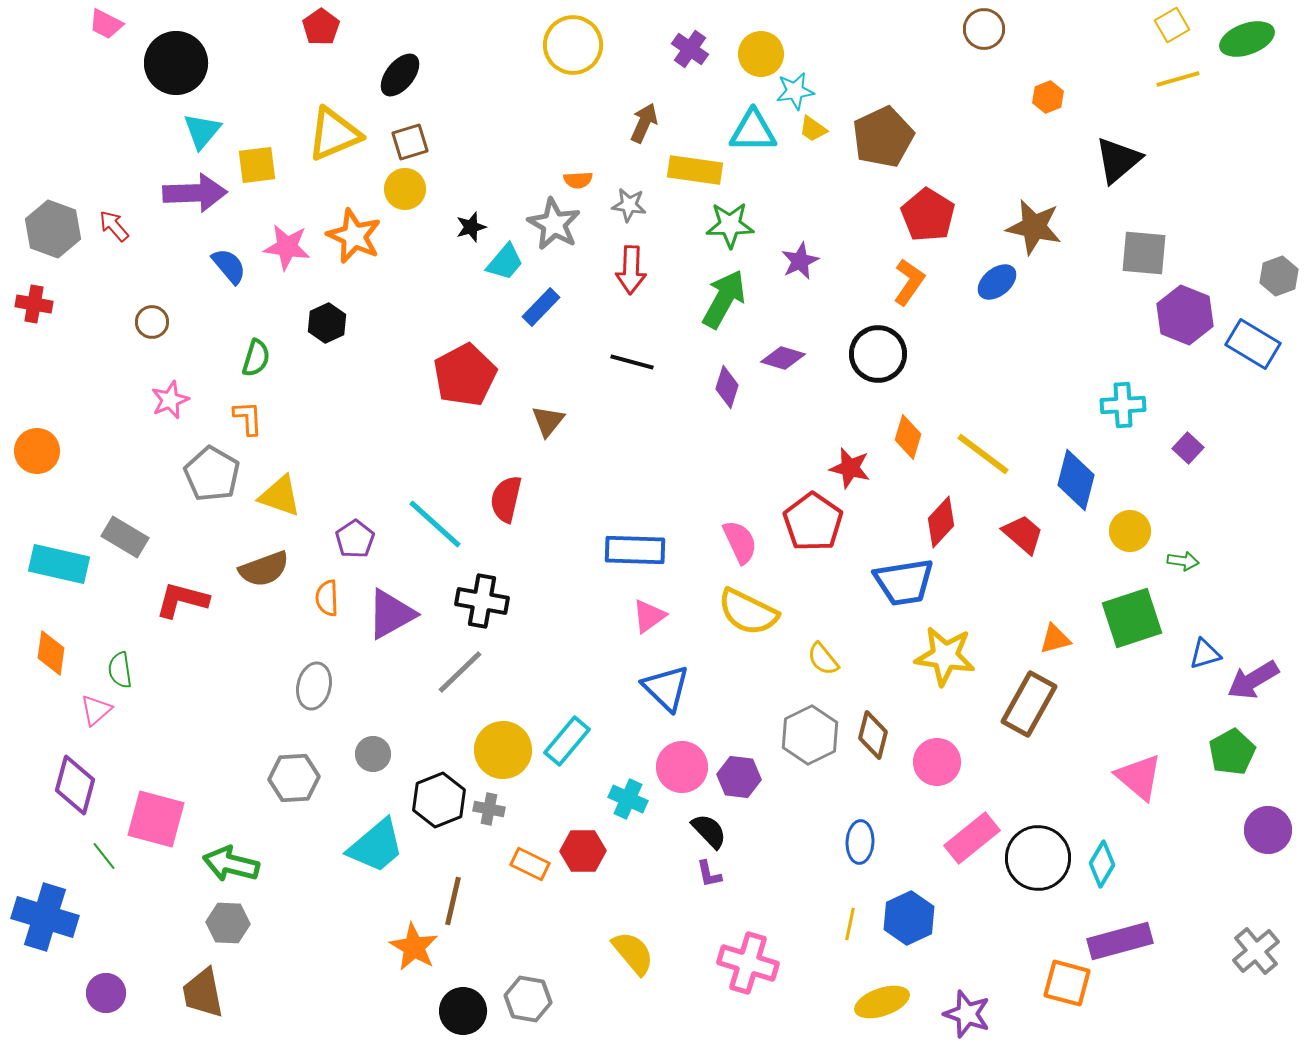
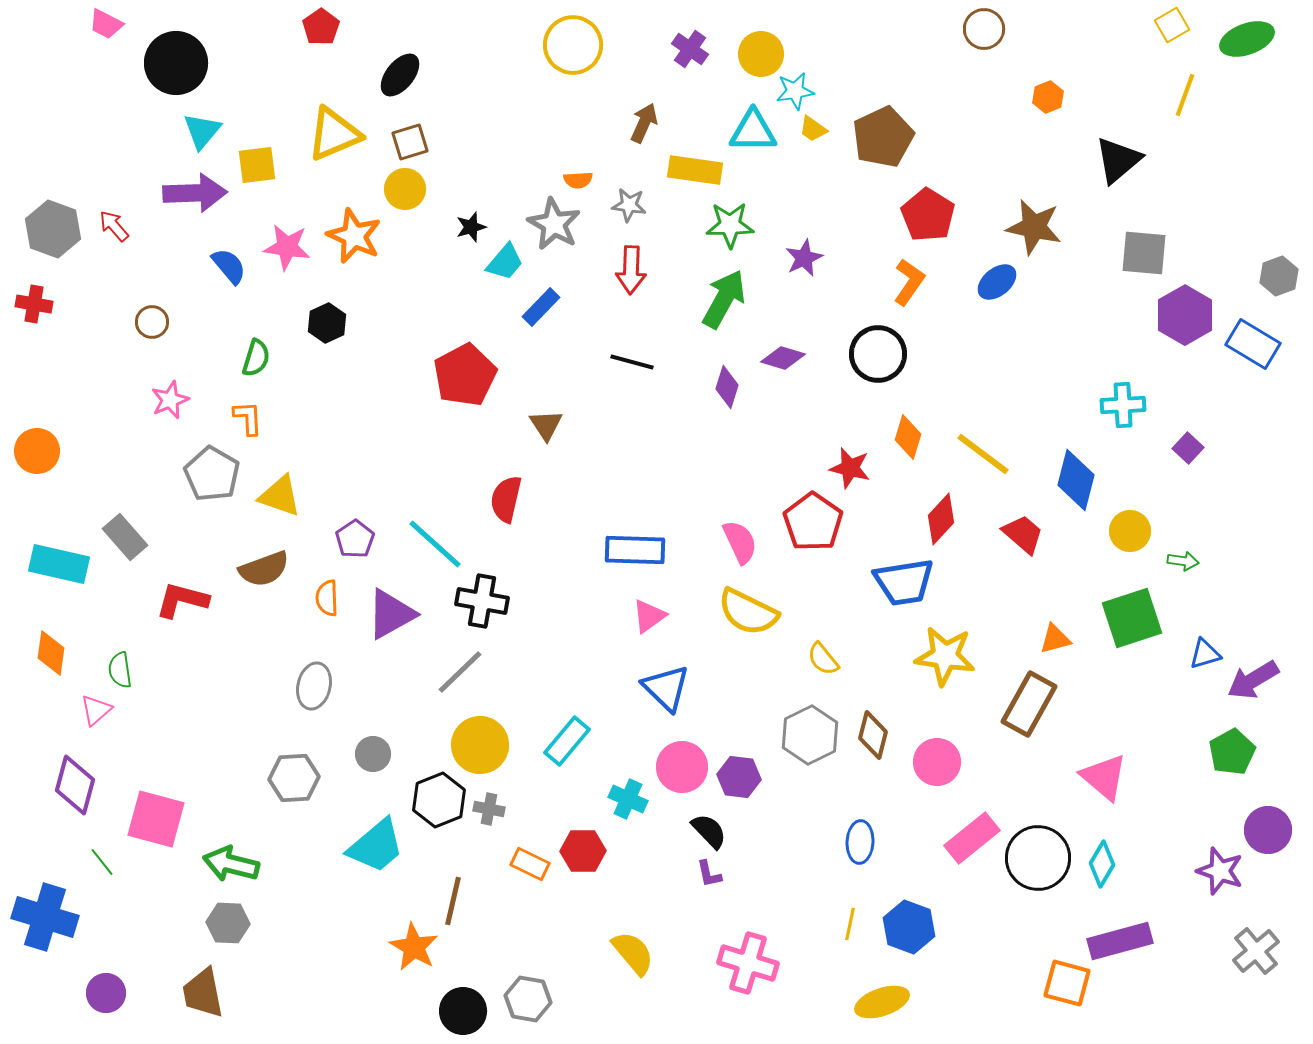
yellow line at (1178, 79): moved 7 px right, 16 px down; rotated 54 degrees counterclockwise
purple star at (800, 261): moved 4 px right, 3 px up
purple hexagon at (1185, 315): rotated 8 degrees clockwise
brown triangle at (548, 421): moved 2 px left, 4 px down; rotated 12 degrees counterclockwise
red diamond at (941, 522): moved 3 px up
cyan line at (435, 524): moved 20 px down
gray rectangle at (125, 537): rotated 18 degrees clockwise
yellow circle at (503, 750): moved 23 px left, 5 px up
pink triangle at (1139, 777): moved 35 px left
green line at (104, 856): moved 2 px left, 6 px down
blue hexagon at (909, 918): moved 9 px down; rotated 15 degrees counterclockwise
purple star at (967, 1014): moved 253 px right, 143 px up
